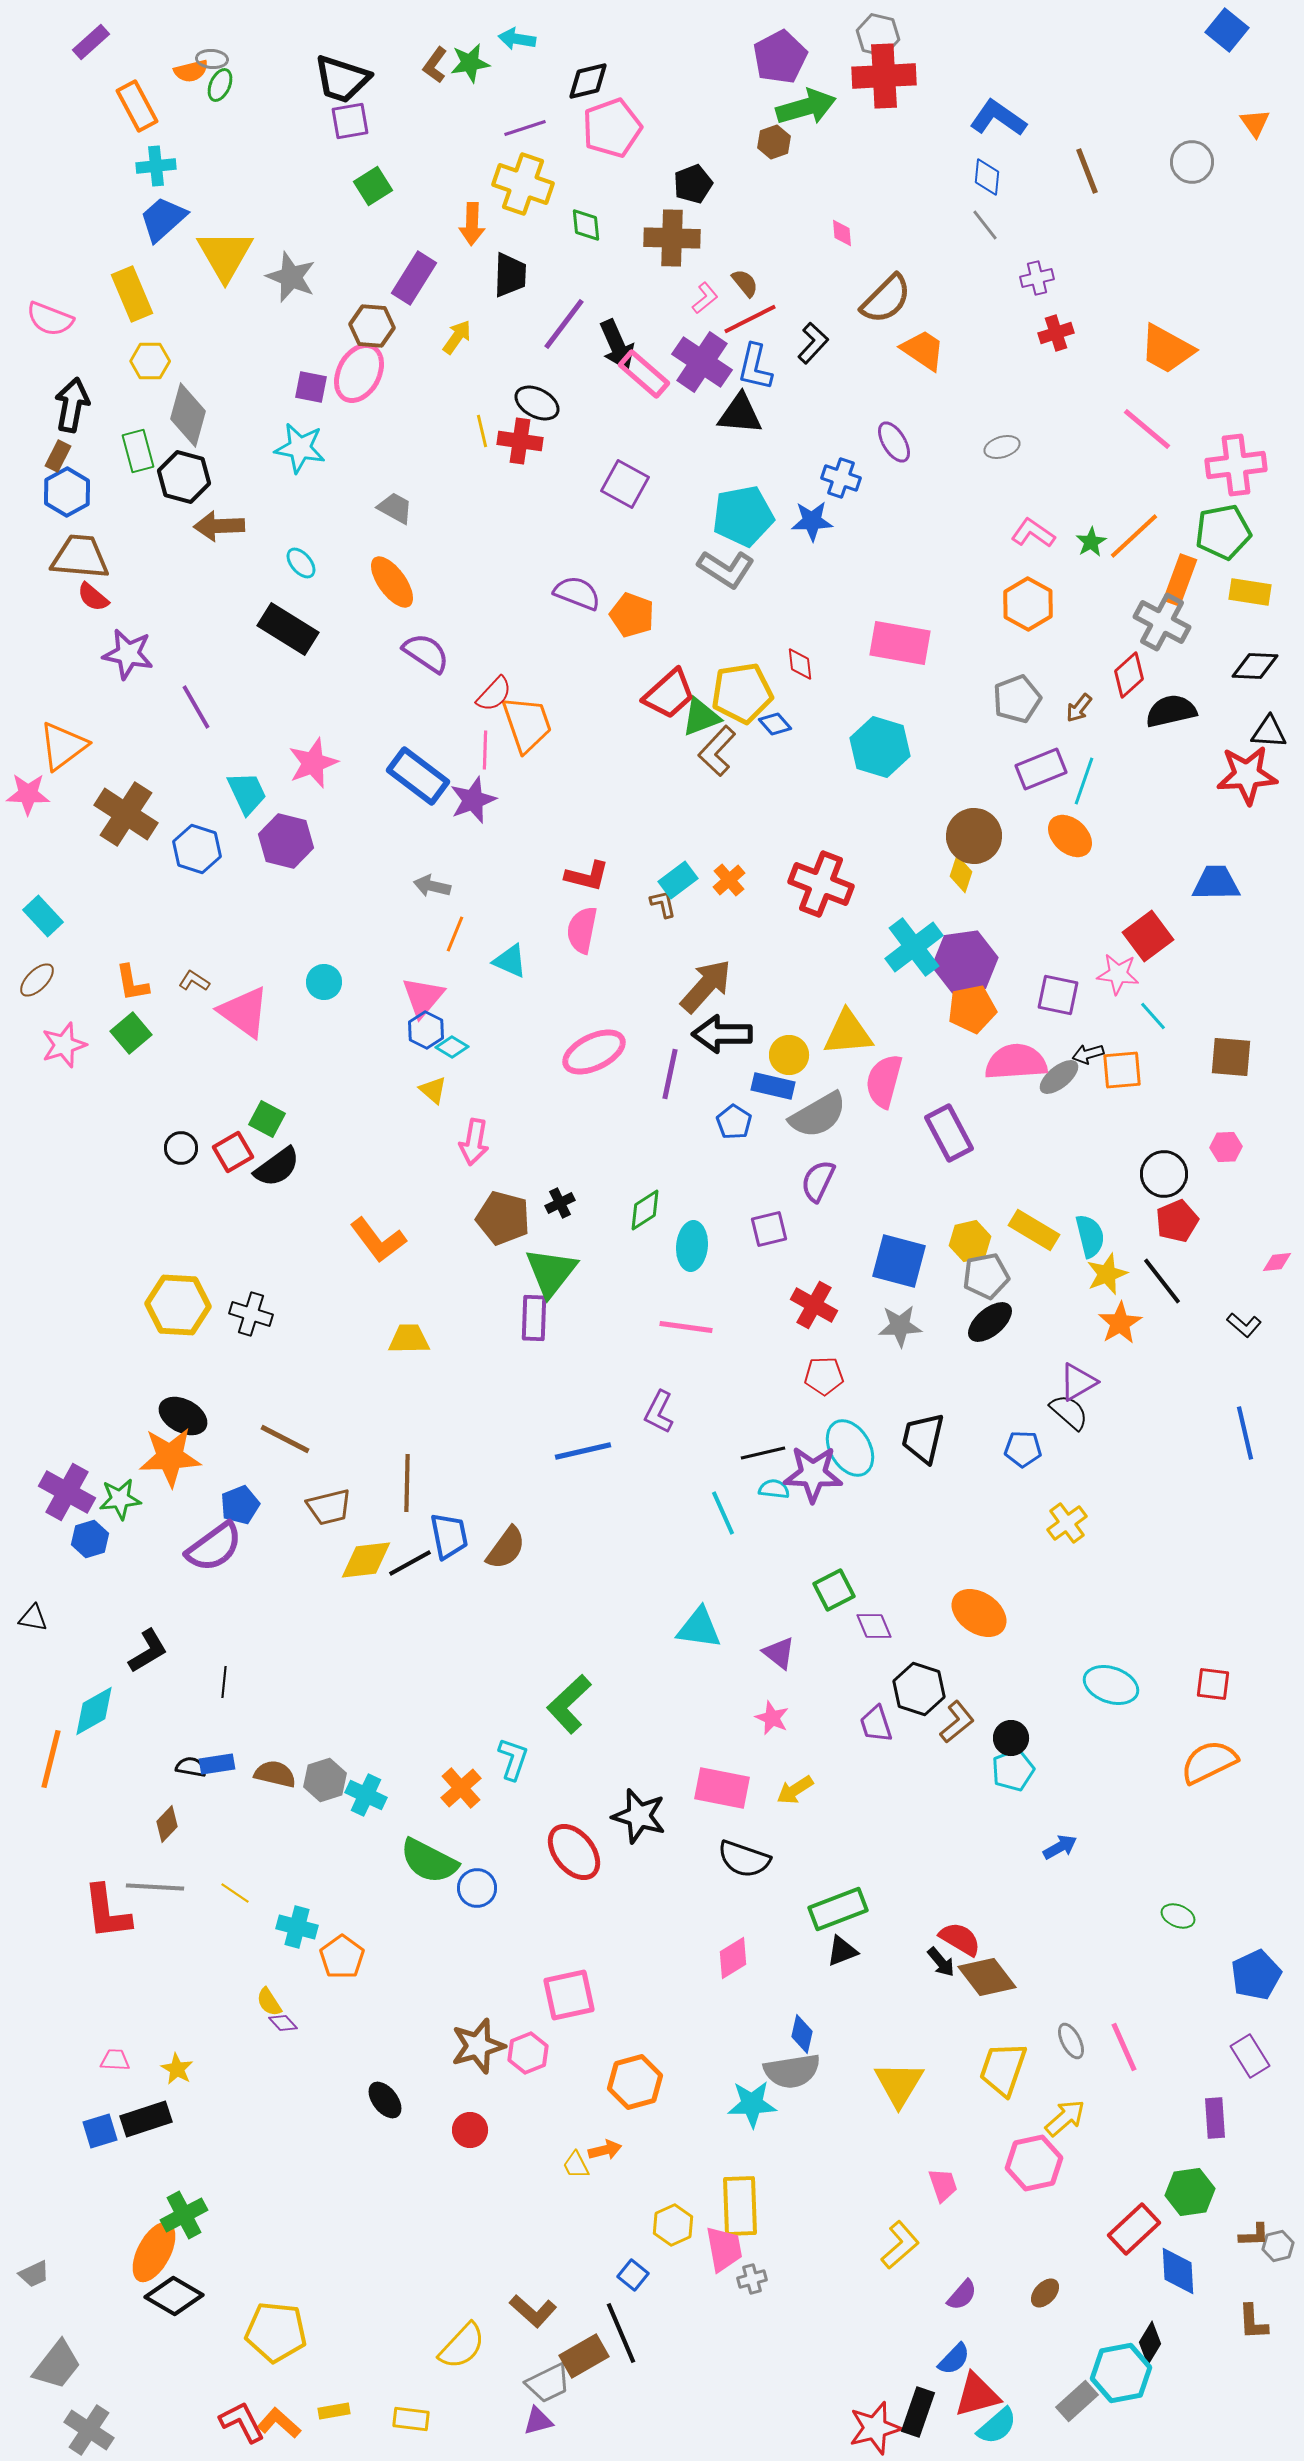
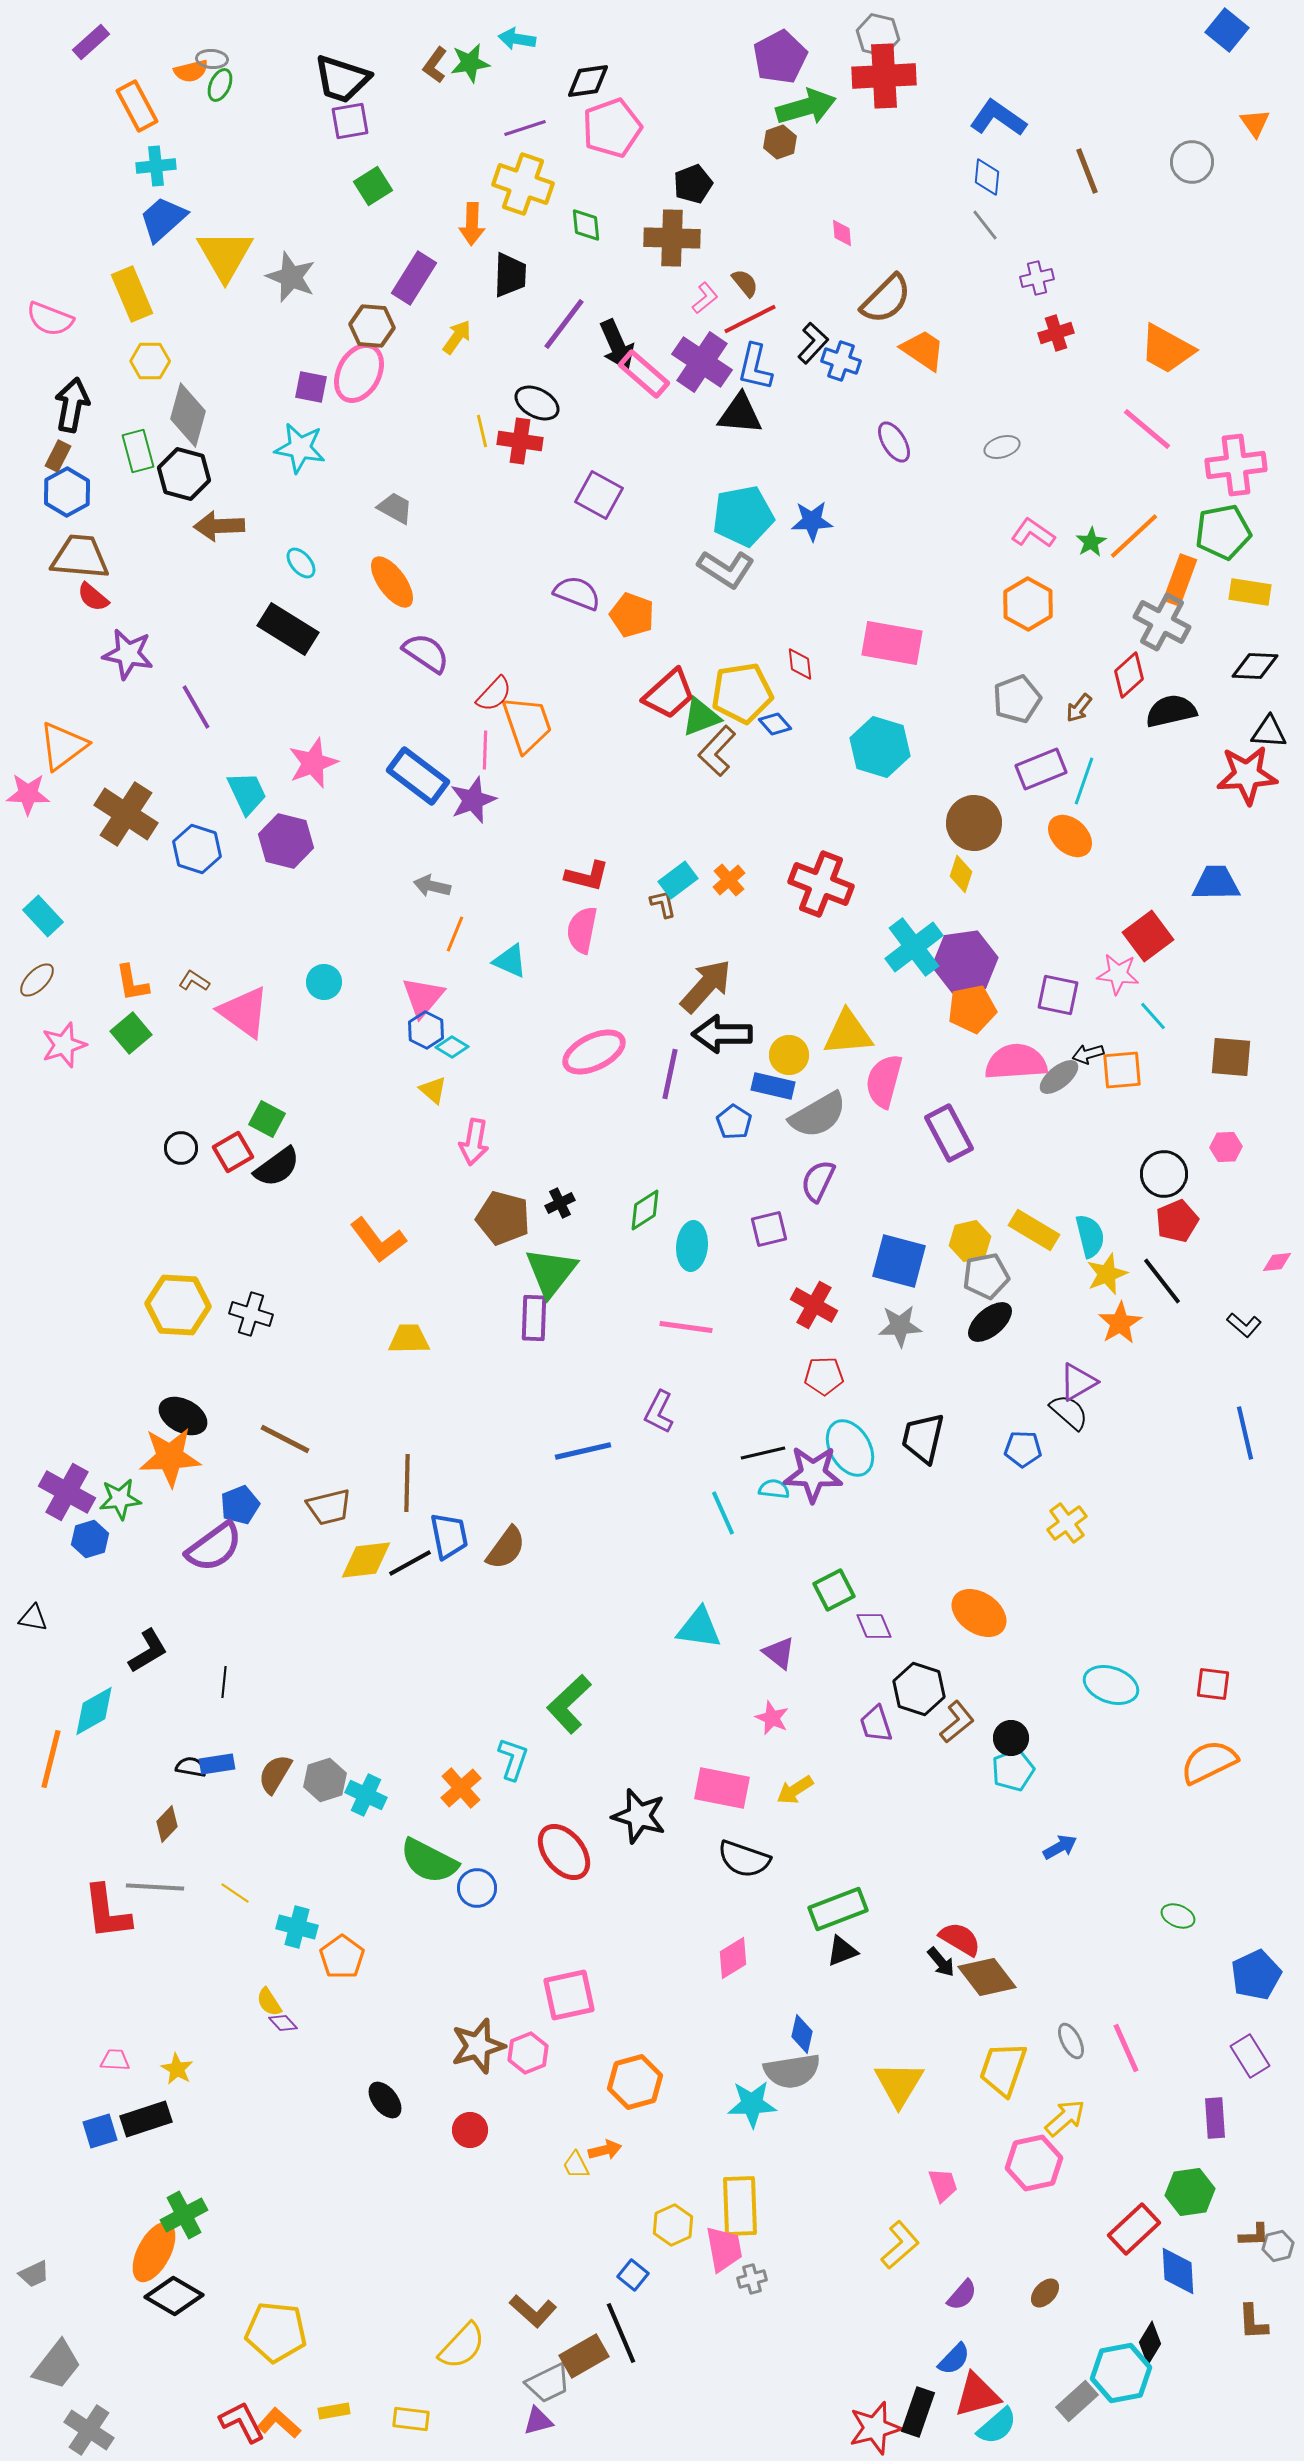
black diamond at (588, 81): rotated 6 degrees clockwise
brown hexagon at (774, 142): moved 6 px right
black hexagon at (184, 477): moved 3 px up
blue cross at (841, 478): moved 117 px up
purple square at (625, 484): moved 26 px left, 11 px down
pink rectangle at (900, 643): moved 8 px left
brown circle at (974, 836): moved 13 px up
brown semicircle at (275, 1774): rotated 72 degrees counterclockwise
red ellipse at (574, 1852): moved 10 px left
pink line at (1124, 2047): moved 2 px right, 1 px down
